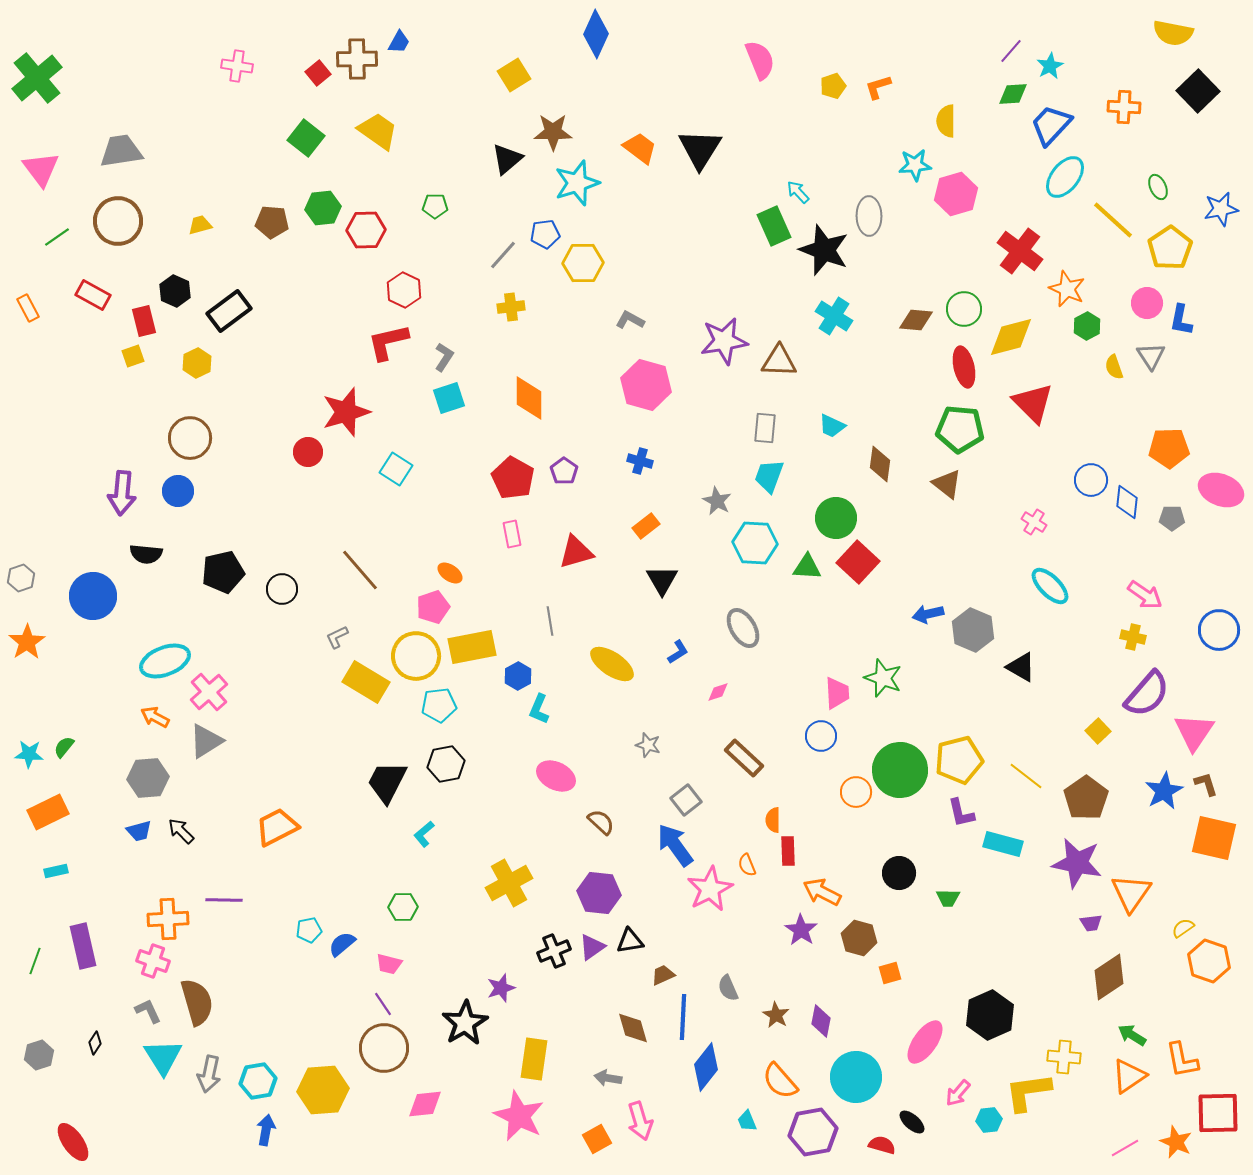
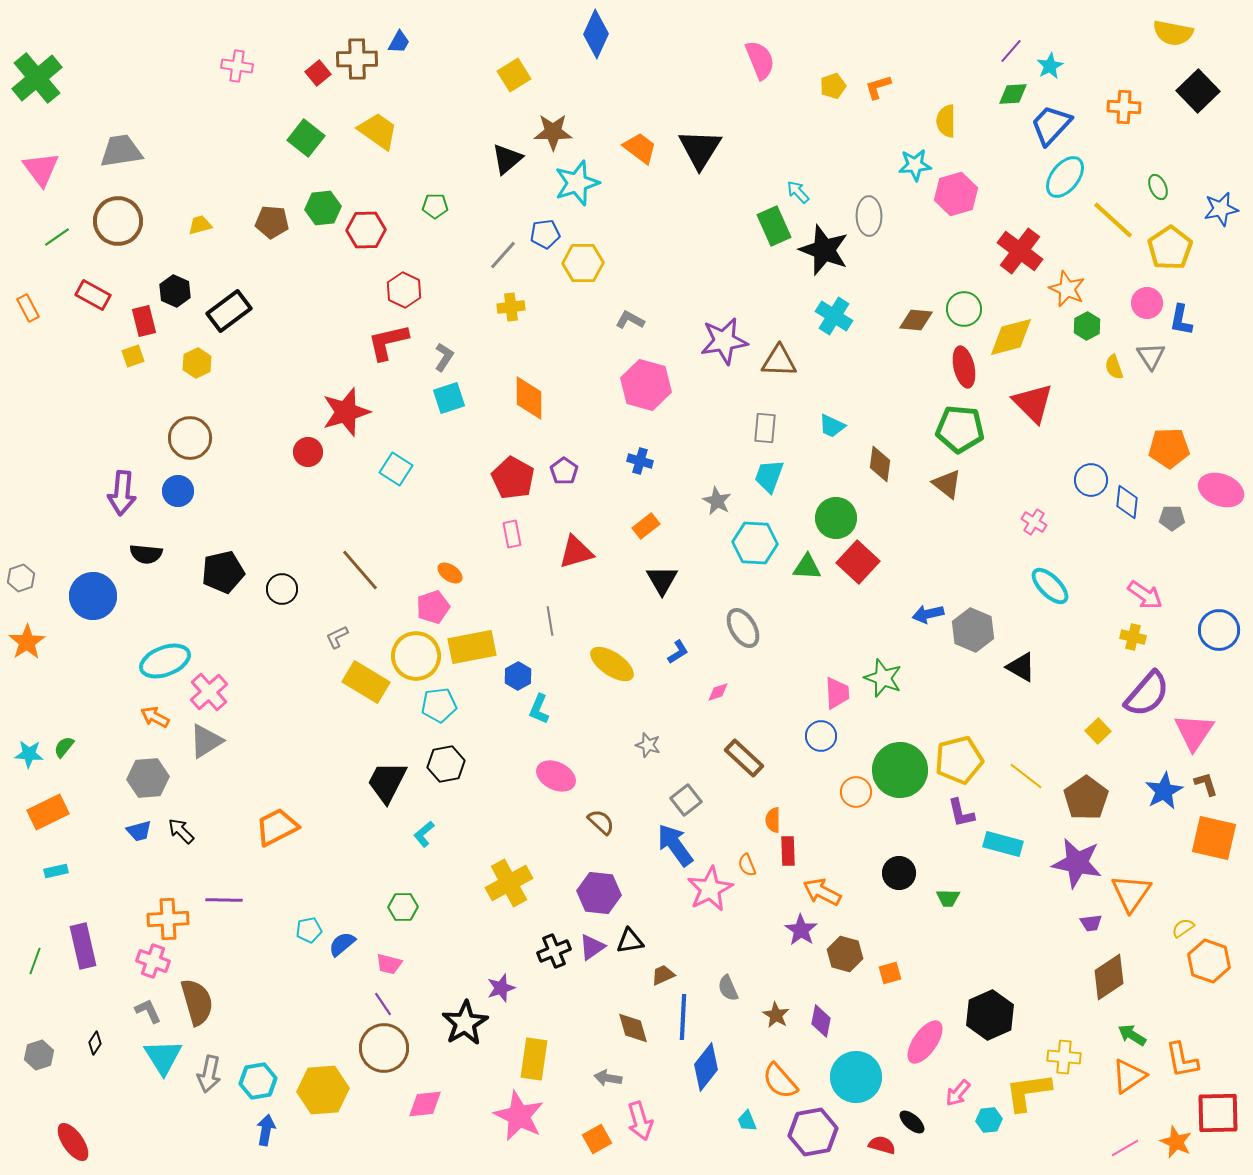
brown hexagon at (859, 938): moved 14 px left, 16 px down
